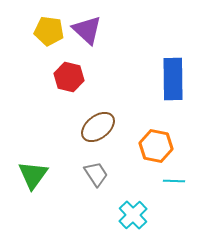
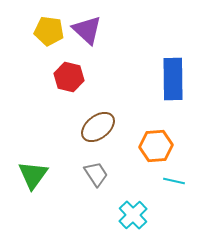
orange hexagon: rotated 16 degrees counterclockwise
cyan line: rotated 10 degrees clockwise
